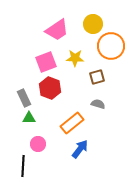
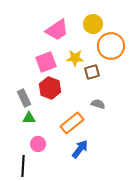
brown square: moved 5 px left, 5 px up
